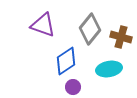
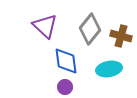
purple triangle: moved 2 px right, 1 px down; rotated 24 degrees clockwise
brown cross: moved 1 px up
blue diamond: rotated 64 degrees counterclockwise
purple circle: moved 8 px left
